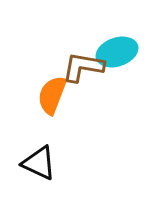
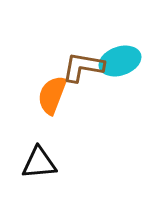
cyan ellipse: moved 3 px right, 9 px down
black triangle: rotated 30 degrees counterclockwise
